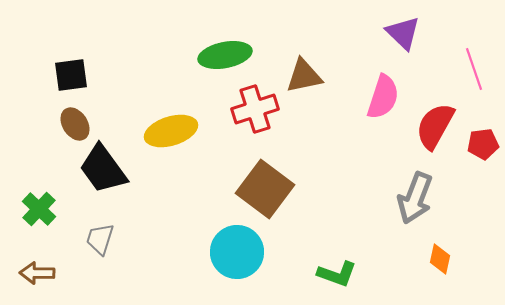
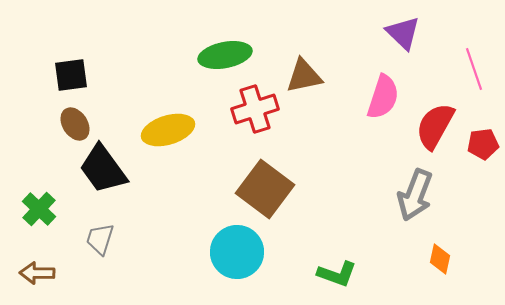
yellow ellipse: moved 3 px left, 1 px up
gray arrow: moved 3 px up
